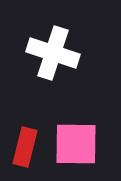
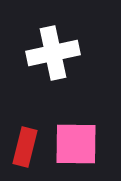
white cross: rotated 30 degrees counterclockwise
